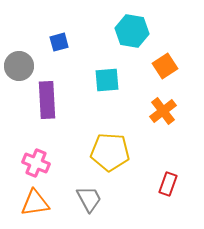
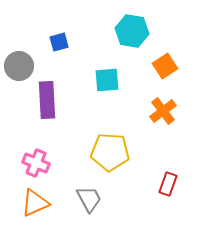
orange triangle: rotated 16 degrees counterclockwise
